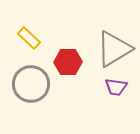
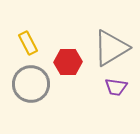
yellow rectangle: moved 1 px left, 5 px down; rotated 20 degrees clockwise
gray triangle: moved 3 px left, 1 px up
